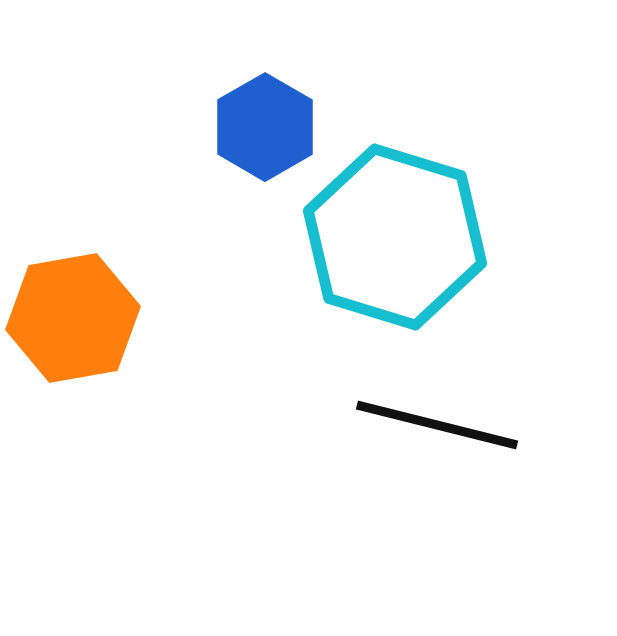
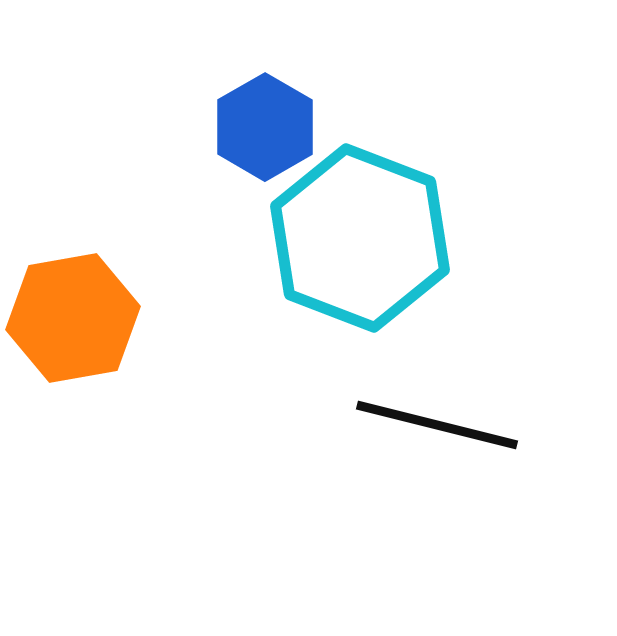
cyan hexagon: moved 35 px left, 1 px down; rotated 4 degrees clockwise
